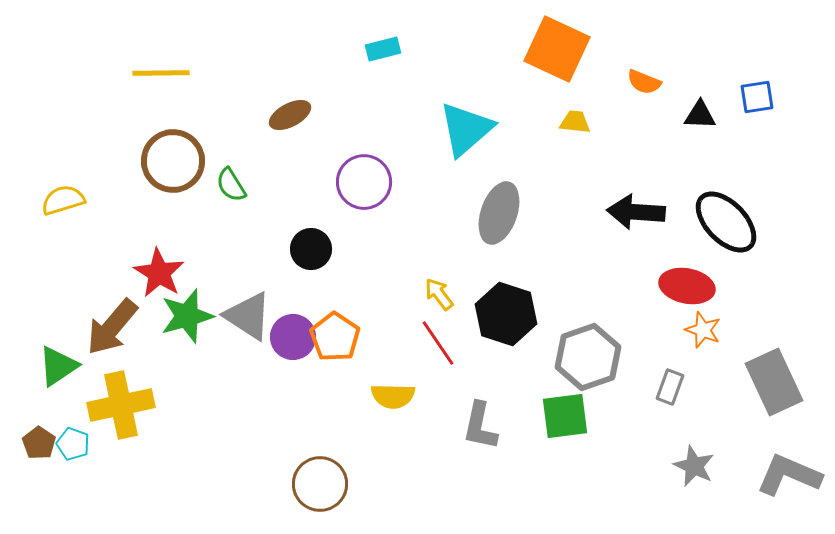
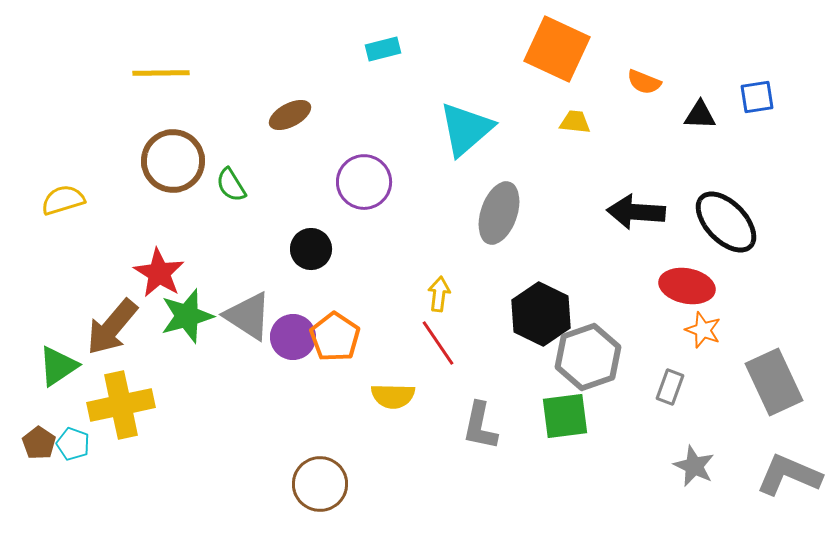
yellow arrow at (439, 294): rotated 44 degrees clockwise
black hexagon at (506, 314): moved 35 px right; rotated 8 degrees clockwise
